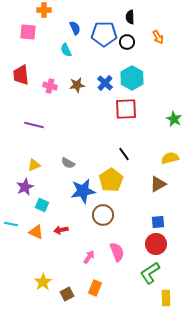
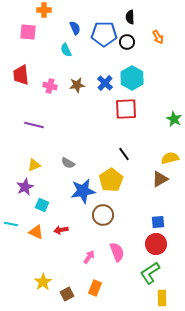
brown triangle: moved 2 px right, 5 px up
yellow rectangle: moved 4 px left
